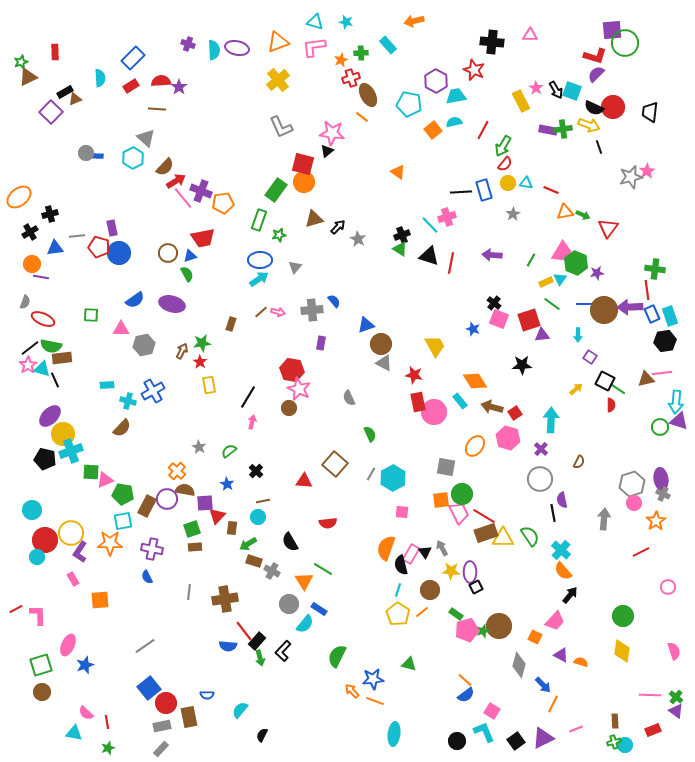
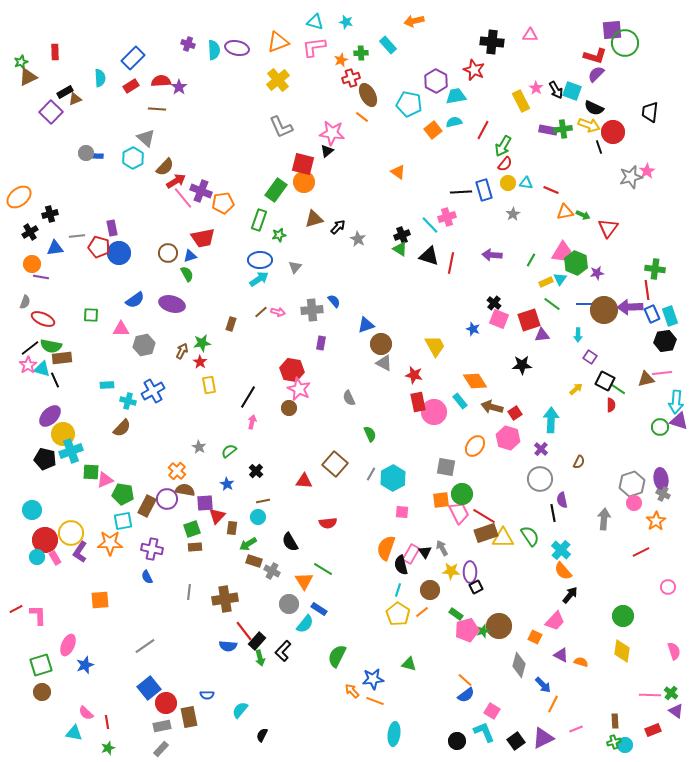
red circle at (613, 107): moved 25 px down
pink rectangle at (73, 579): moved 18 px left, 21 px up
green cross at (676, 697): moved 5 px left, 4 px up
